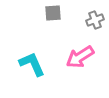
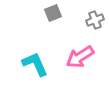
gray square: rotated 18 degrees counterclockwise
cyan L-shape: moved 3 px right
